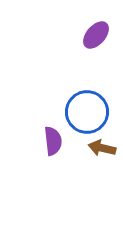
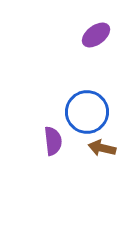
purple ellipse: rotated 12 degrees clockwise
